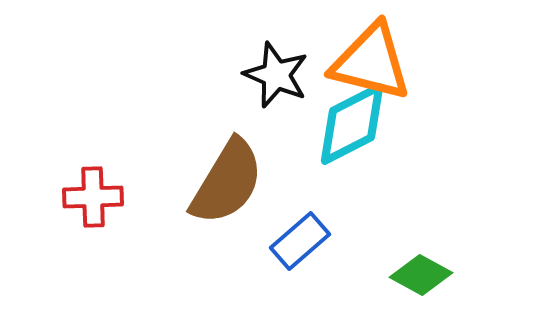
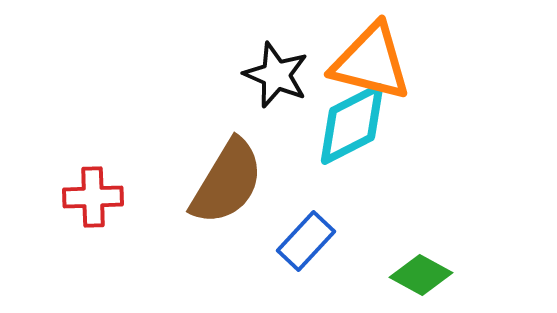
blue rectangle: moved 6 px right; rotated 6 degrees counterclockwise
